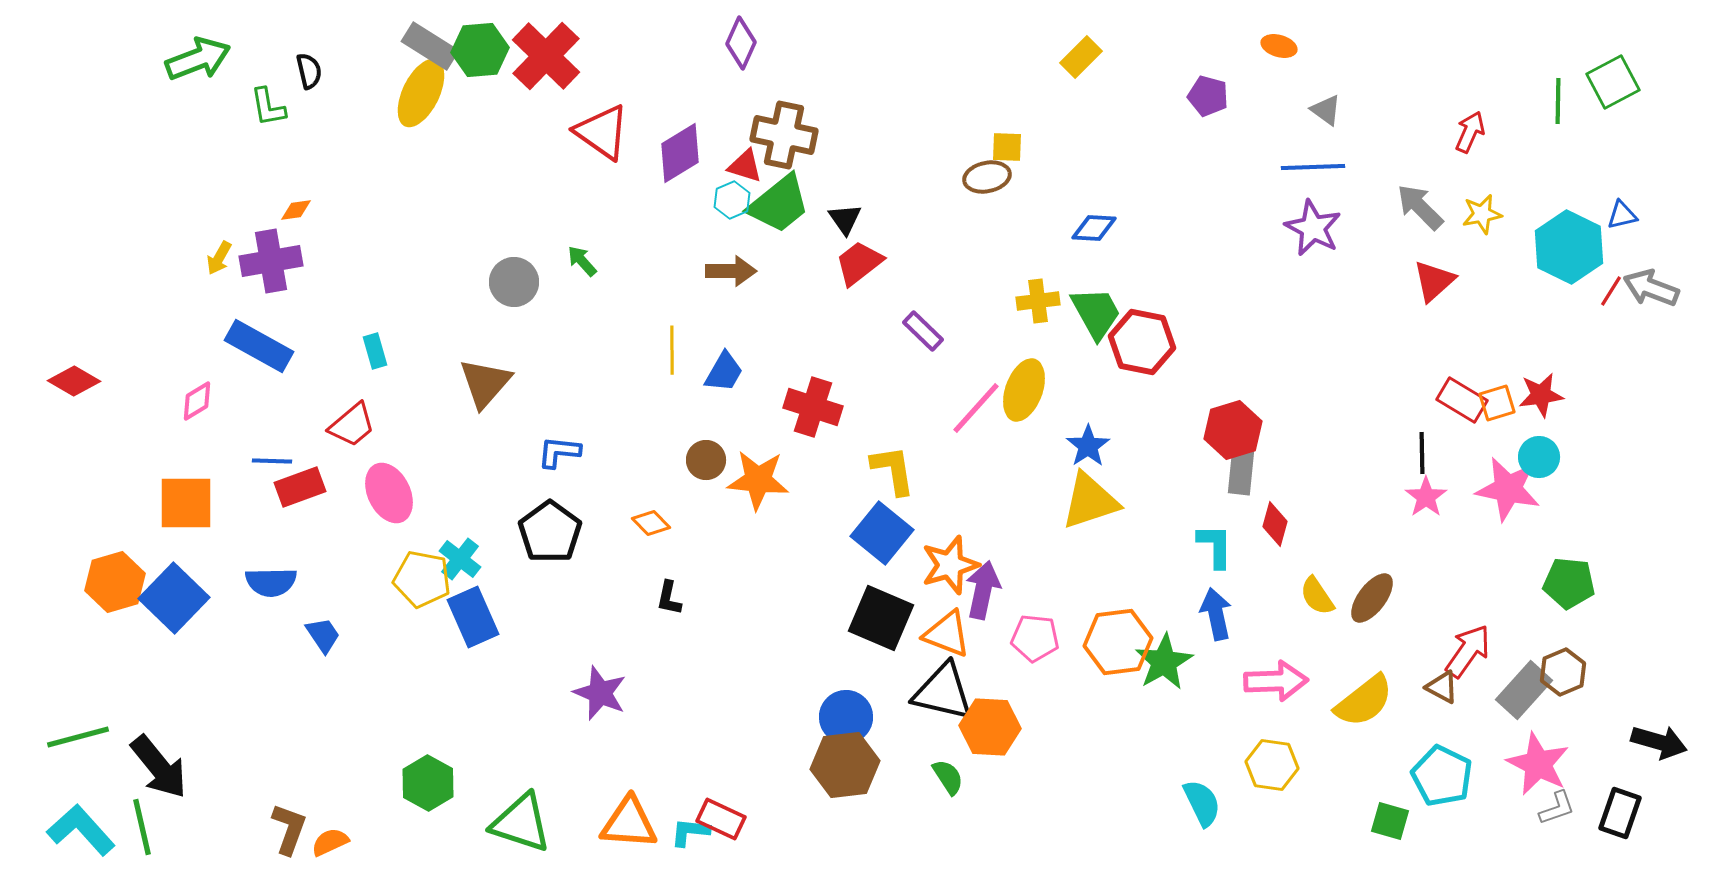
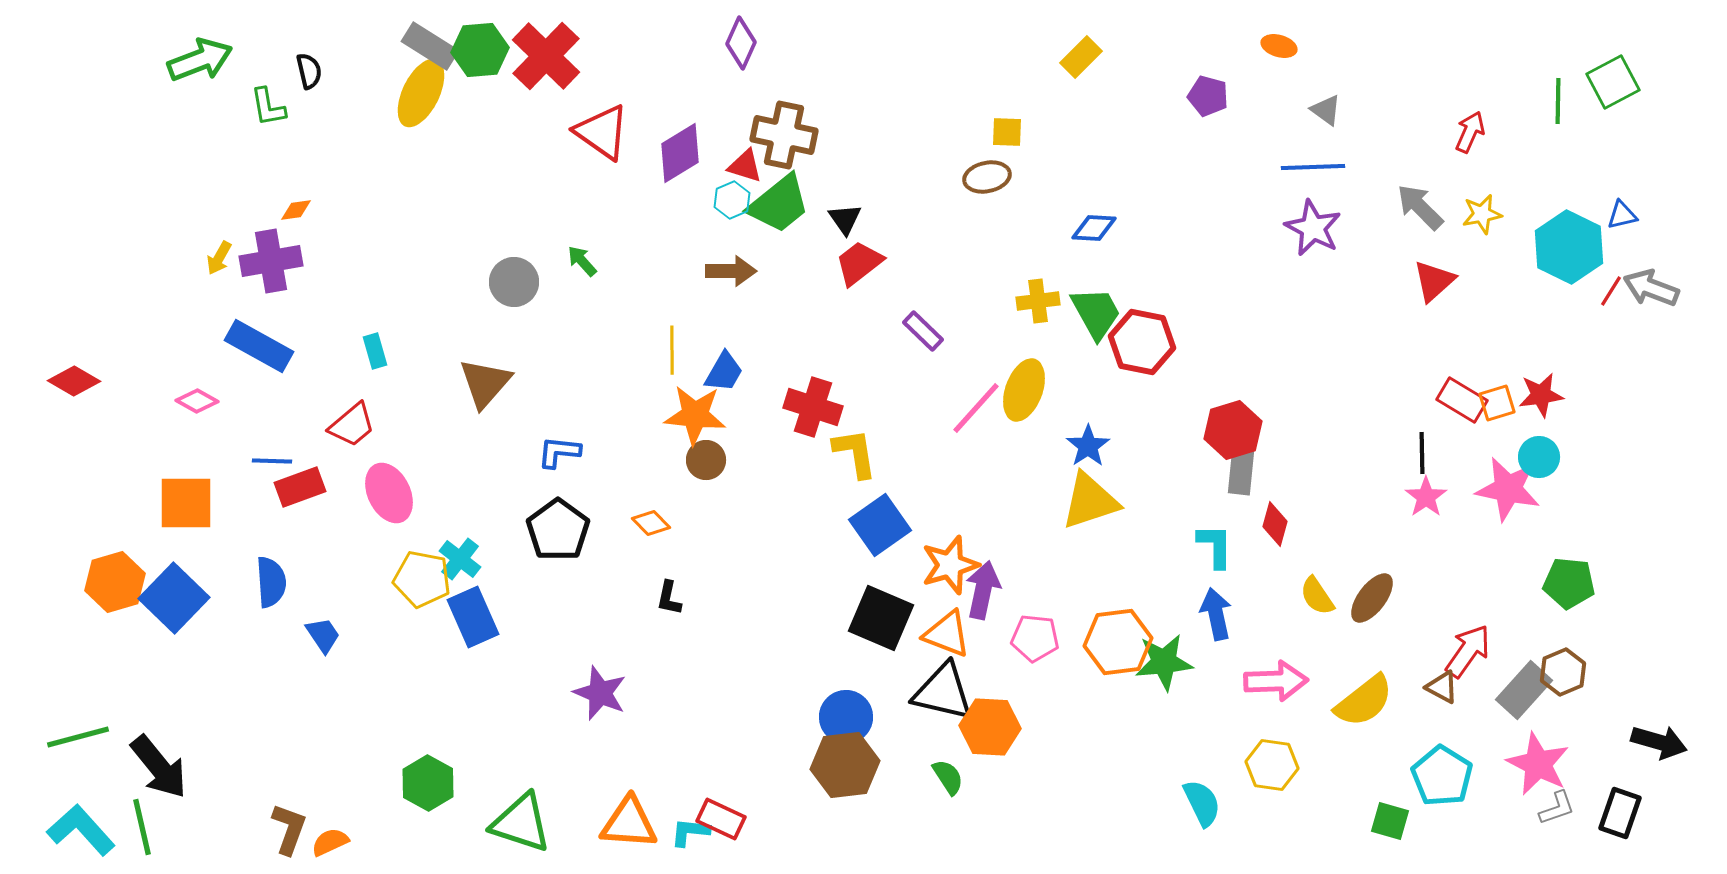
green arrow at (198, 59): moved 2 px right, 1 px down
yellow square at (1007, 147): moved 15 px up
pink diamond at (197, 401): rotated 60 degrees clockwise
yellow L-shape at (893, 470): moved 38 px left, 17 px up
orange star at (758, 480): moved 63 px left, 65 px up
black pentagon at (550, 532): moved 8 px right, 2 px up
blue square at (882, 533): moved 2 px left, 8 px up; rotated 16 degrees clockwise
blue semicircle at (271, 582): rotated 93 degrees counterclockwise
green star at (1164, 662): rotated 24 degrees clockwise
cyan pentagon at (1442, 776): rotated 6 degrees clockwise
